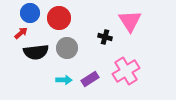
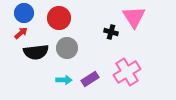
blue circle: moved 6 px left
pink triangle: moved 4 px right, 4 px up
black cross: moved 6 px right, 5 px up
pink cross: moved 1 px right, 1 px down
